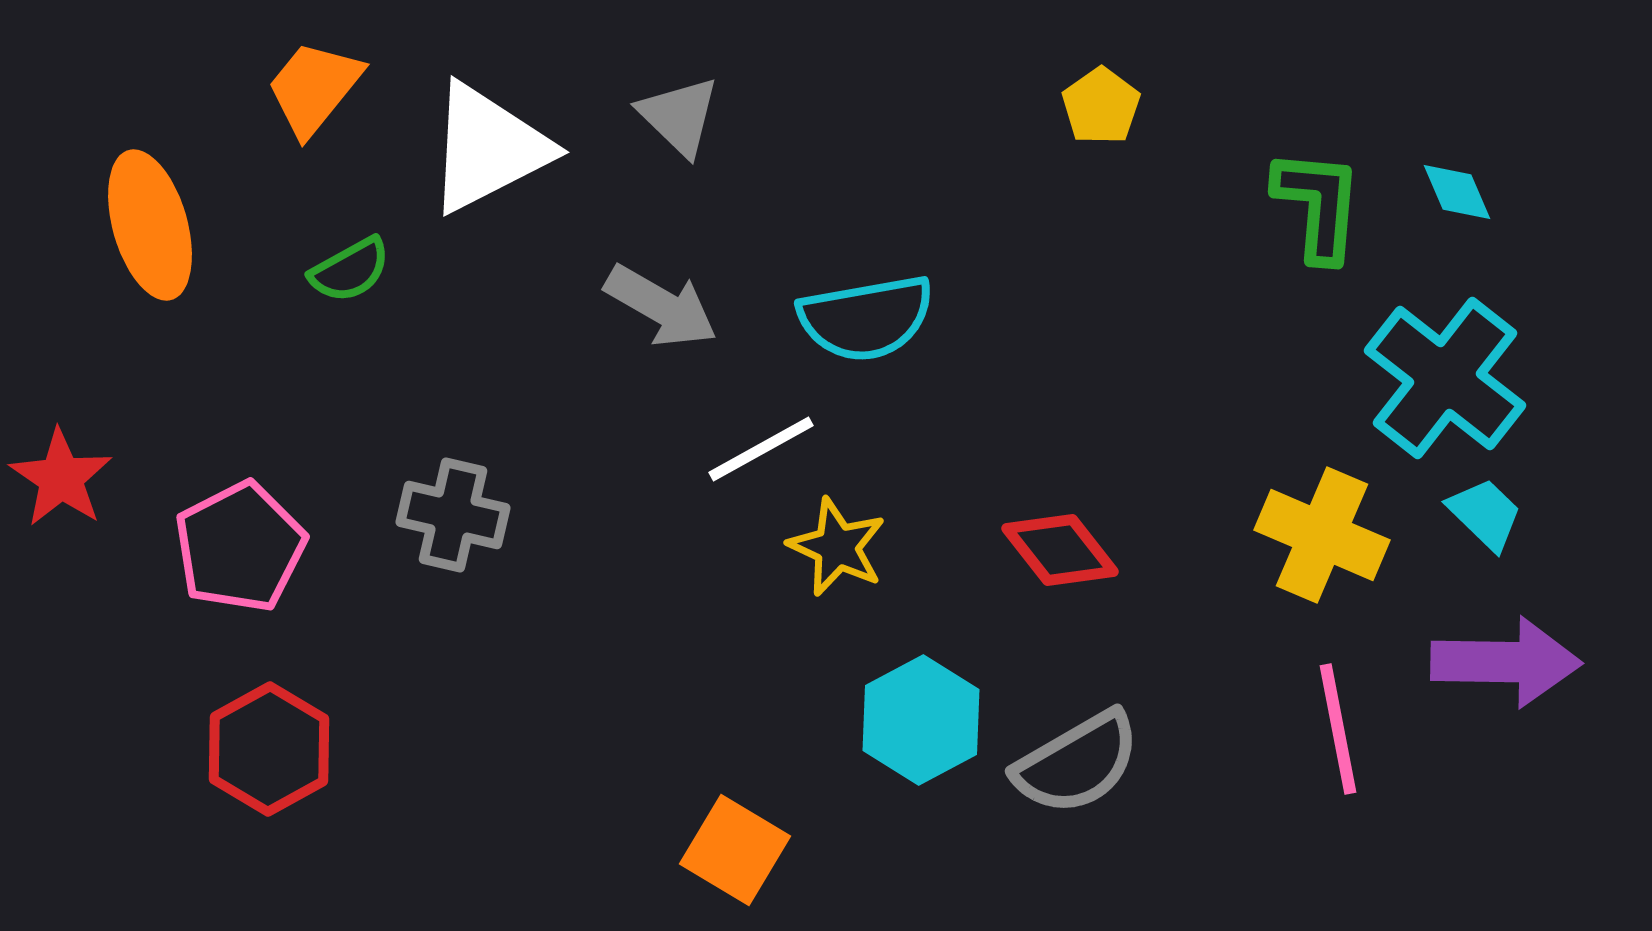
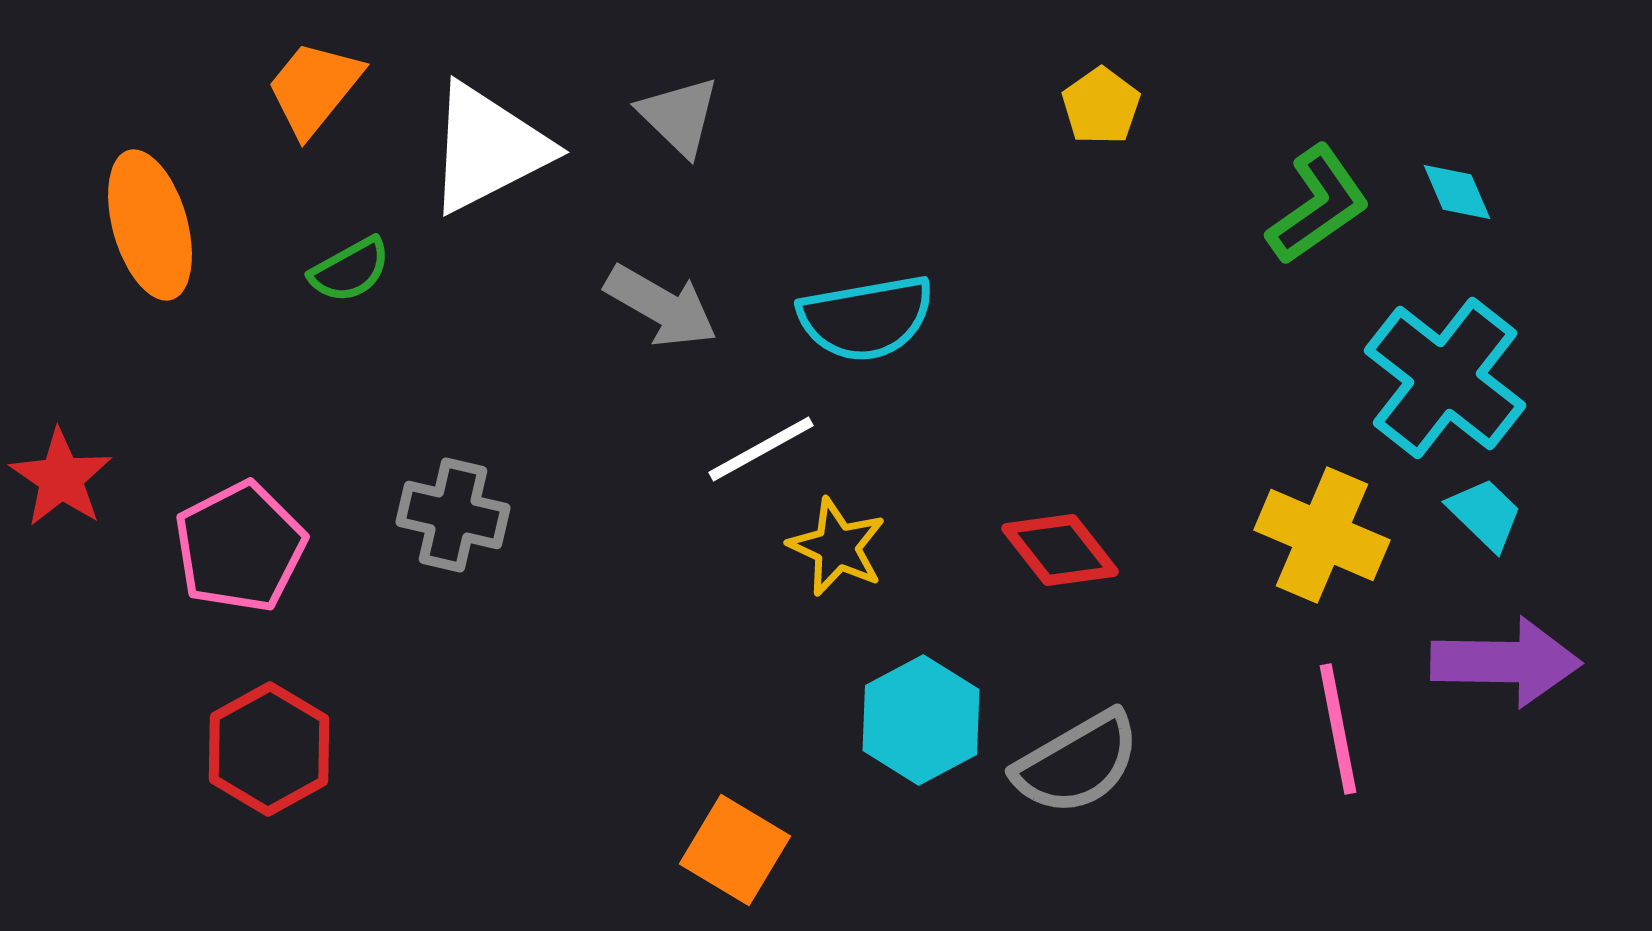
green L-shape: rotated 50 degrees clockwise
